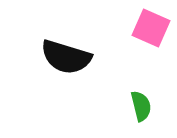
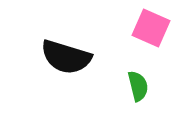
green semicircle: moved 3 px left, 20 px up
